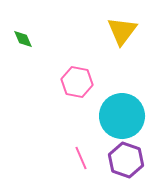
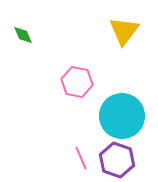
yellow triangle: moved 2 px right
green diamond: moved 4 px up
purple hexagon: moved 9 px left
